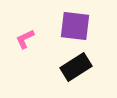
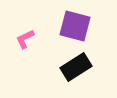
purple square: rotated 8 degrees clockwise
